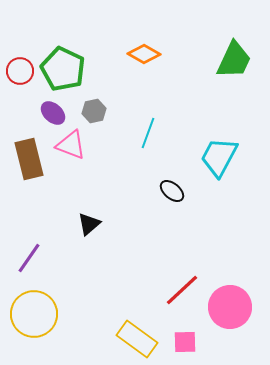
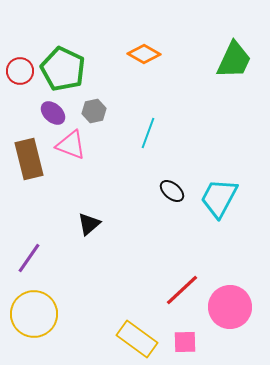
cyan trapezoid: moved 41 px down
